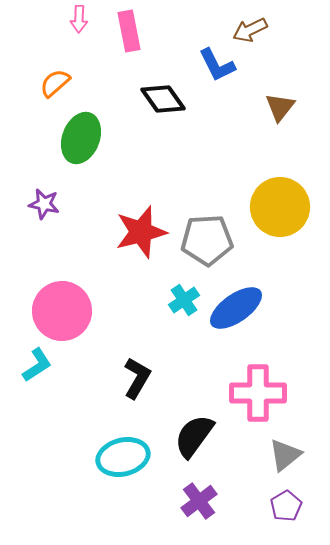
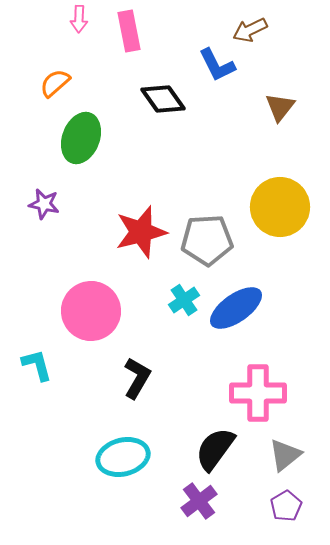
pink circle: moved 29 px right
cyan L-shape: rotated 72 degrees counterclockwise
black semicircle: moved 21 px right, 13 px down
